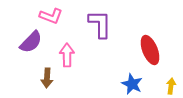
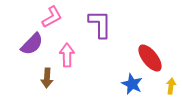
pink L-shape: moved 1 px right, 1 px down; rotated 50 degrees counterclockwise
purple semicircle: moved 1 px right, 2 px down
red ellipse: moved 8 px down; rotated 16 degrees counterclockwise
